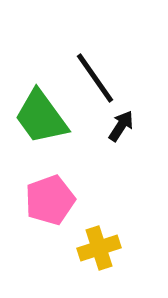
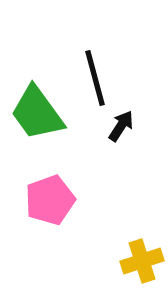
black line: rotated 20 degrees clockwise
green trapezoid: moved 4 px left, 4 px up
yellow cross: moved 43 px right, 13 px down
